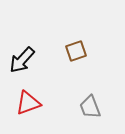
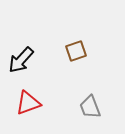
black arrow: moved 1 px left
